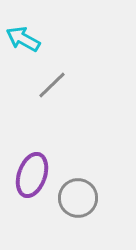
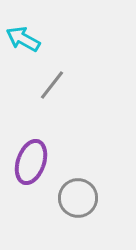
gray line: rotated 8 degrees counterclockwise
purple ellipse: moved 1 px left, 13 px up
